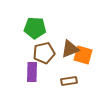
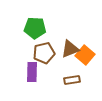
orange square: moved 2 px right; rotated 24 degrees clockwise
brown rectangle: moved 3 px right, 1 px up
